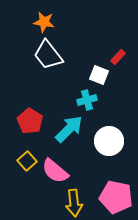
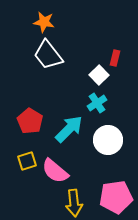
red rectangle: moved 3 px left, 1 px down; rotated 28 degrees counterclockwise
white square: rotated 24 degrees clockwise
cyan cross: moved 10 px right, 3 px down; rotated 18 degrees counterclockwise
white circle: moved 1 px left, 1 px up
yellow square: rotated 24 degrees clockwise
pink pentagon: rotated 20 degrees counterclockwise
